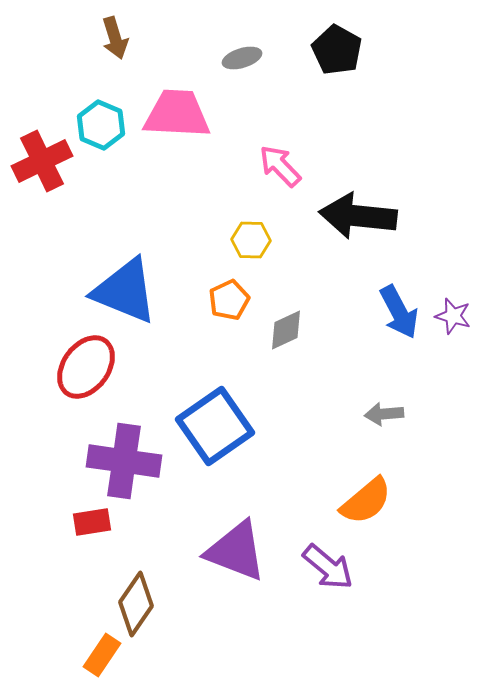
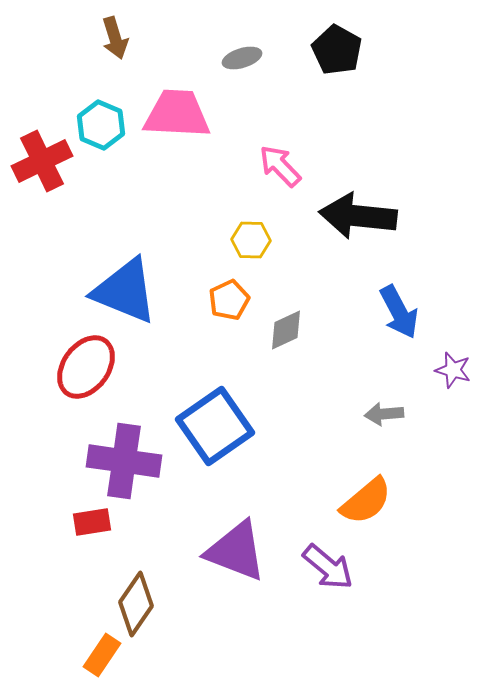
purple star: moved 54 px down
